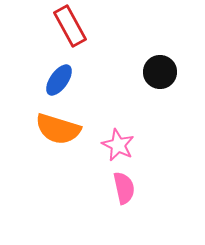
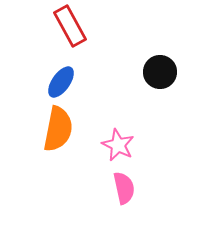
blue ellipse: moved 2 px right, 2 px down
orange semicircle: rotated 96 degrees counterclockwise
